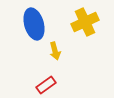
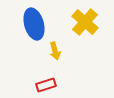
yellow cross: rotated 24 degrees counterclockwise
red rectangle: rotated 18 degrees clockwise
